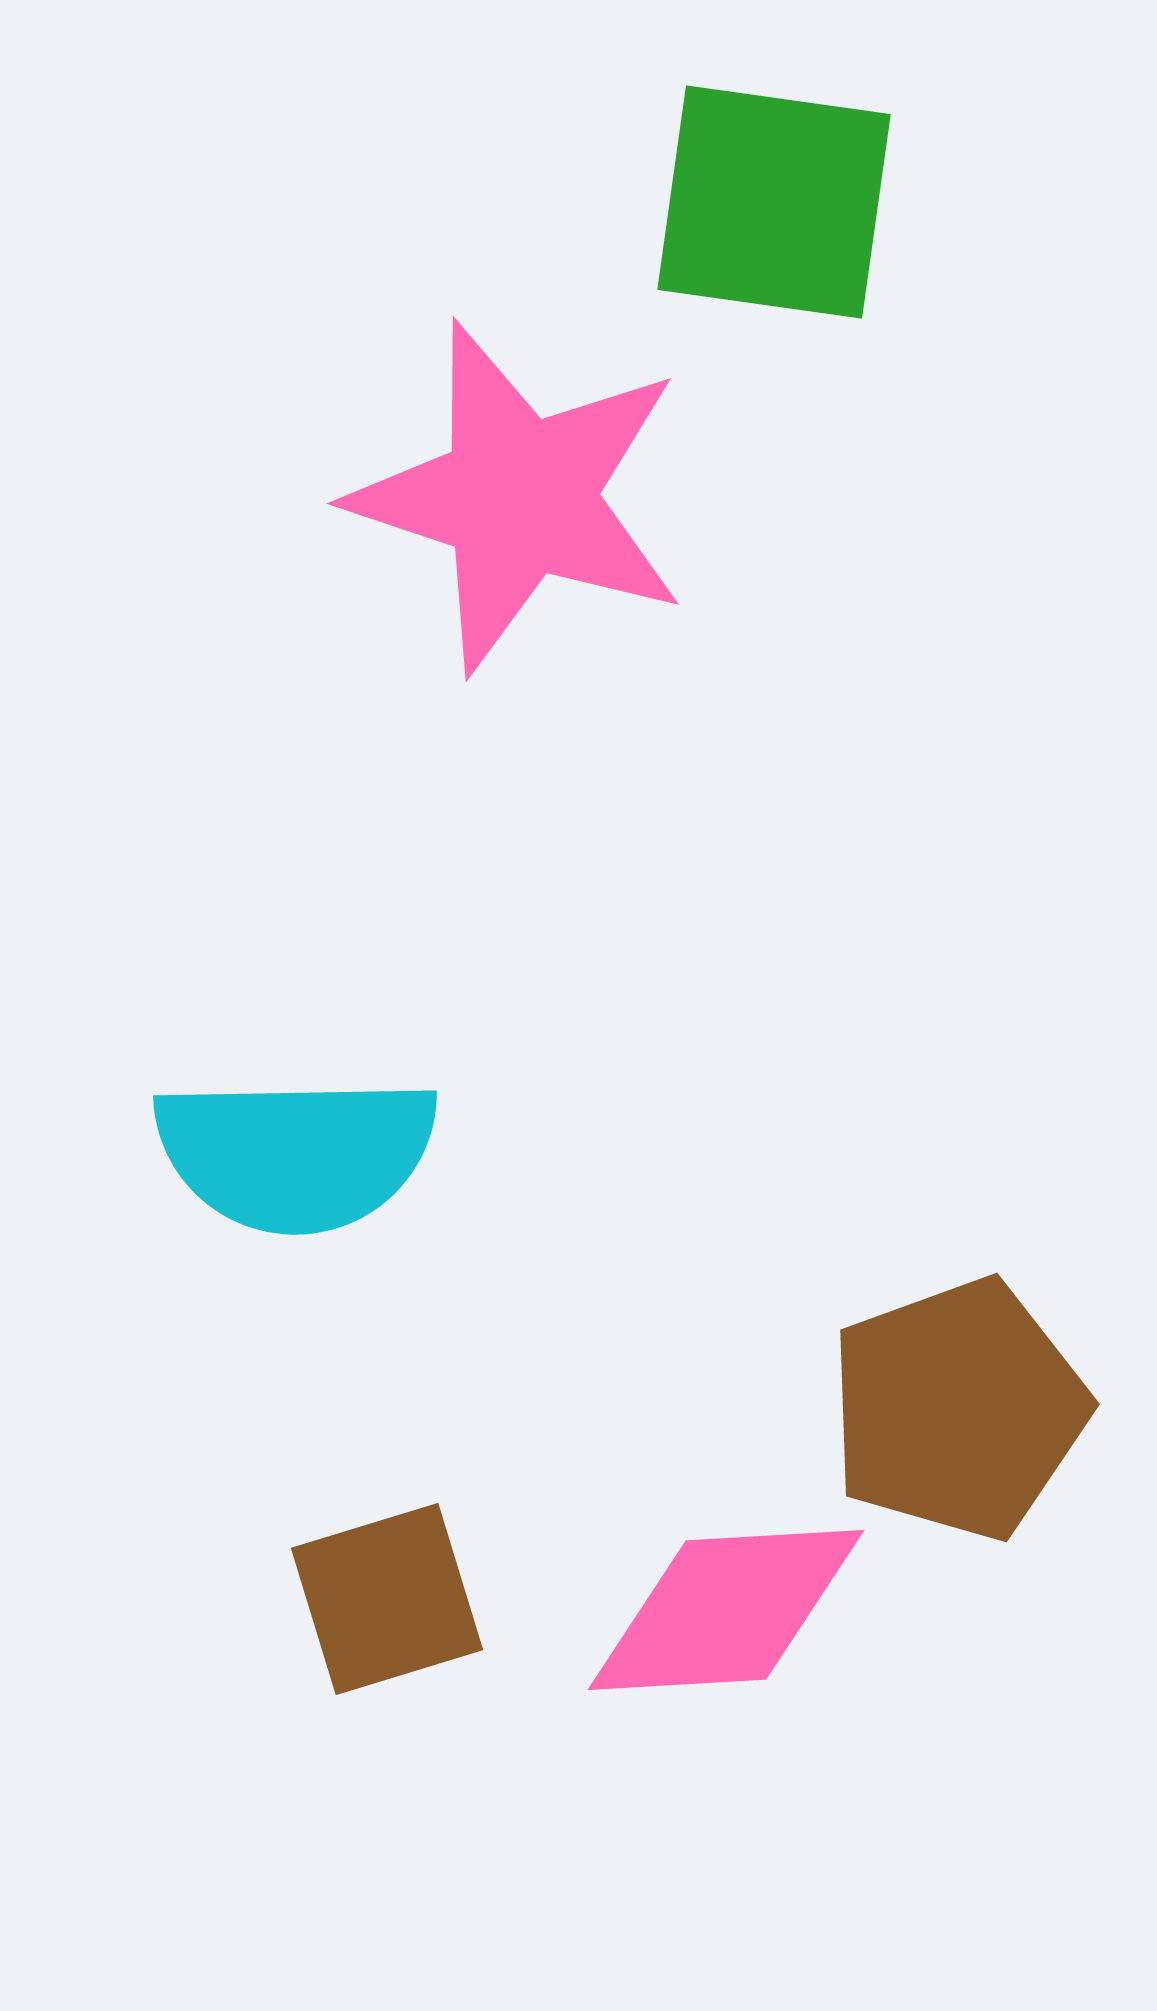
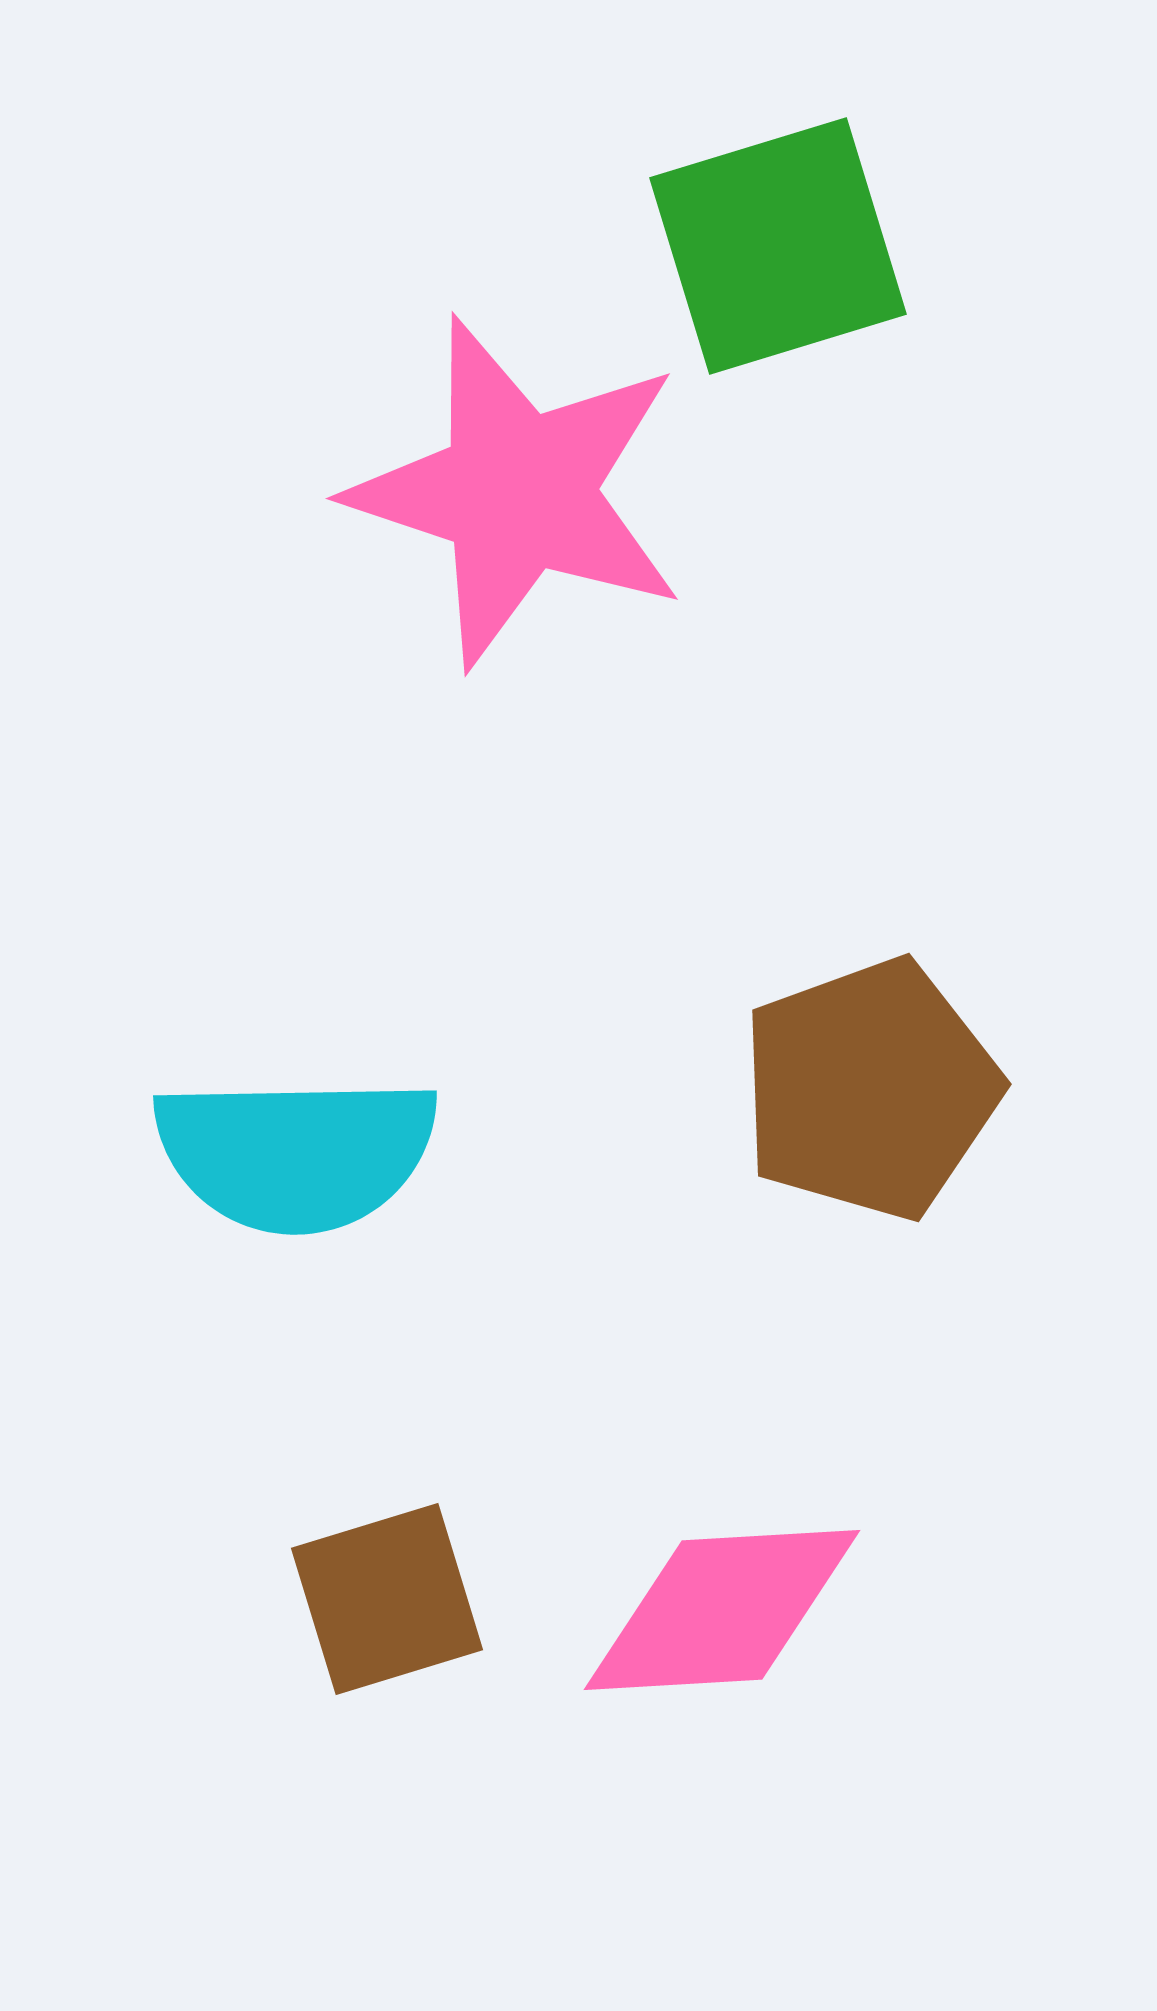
green square: moved 4 px right, 44 px down; rotated 25 degrees counterclockwise
pink star: moved 1 px left, 5 px up
brown pentagon: moved 88 px left, 320 px up
pink diamond: moved 4 px left
